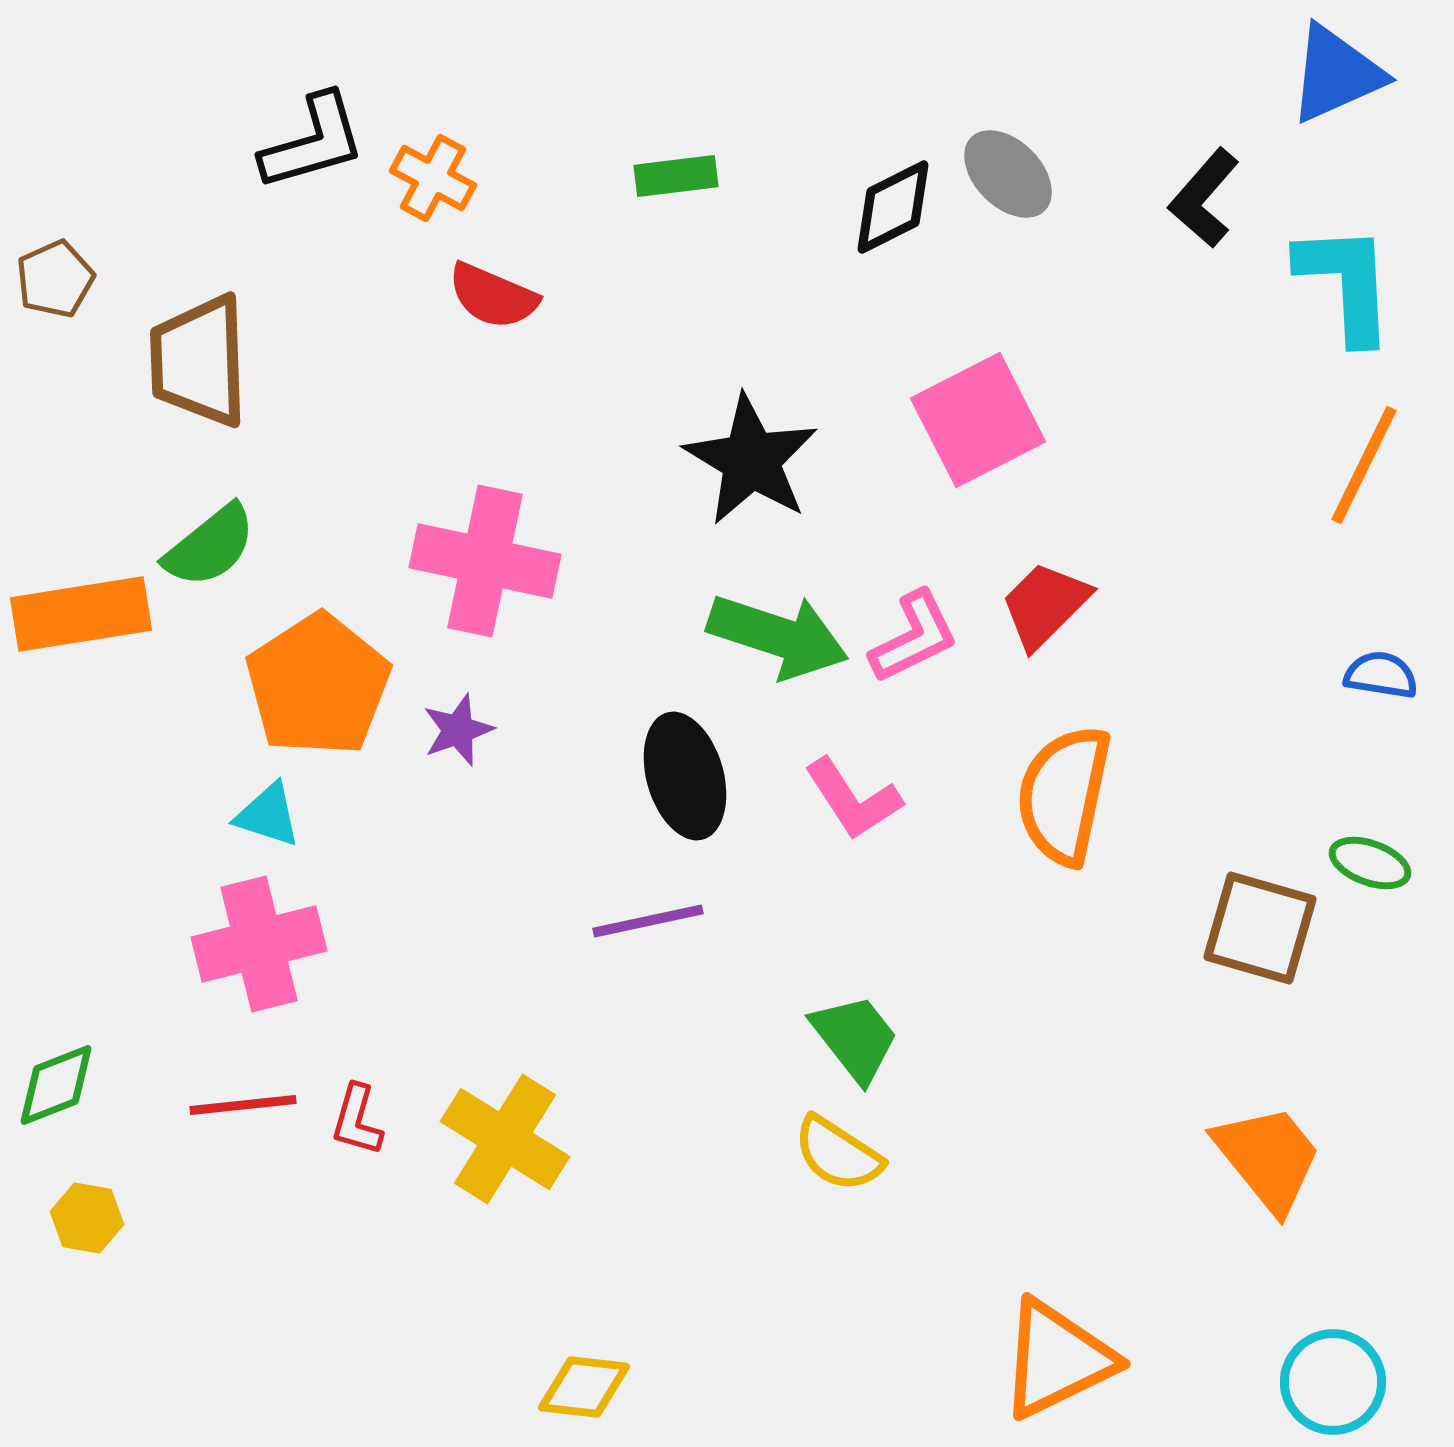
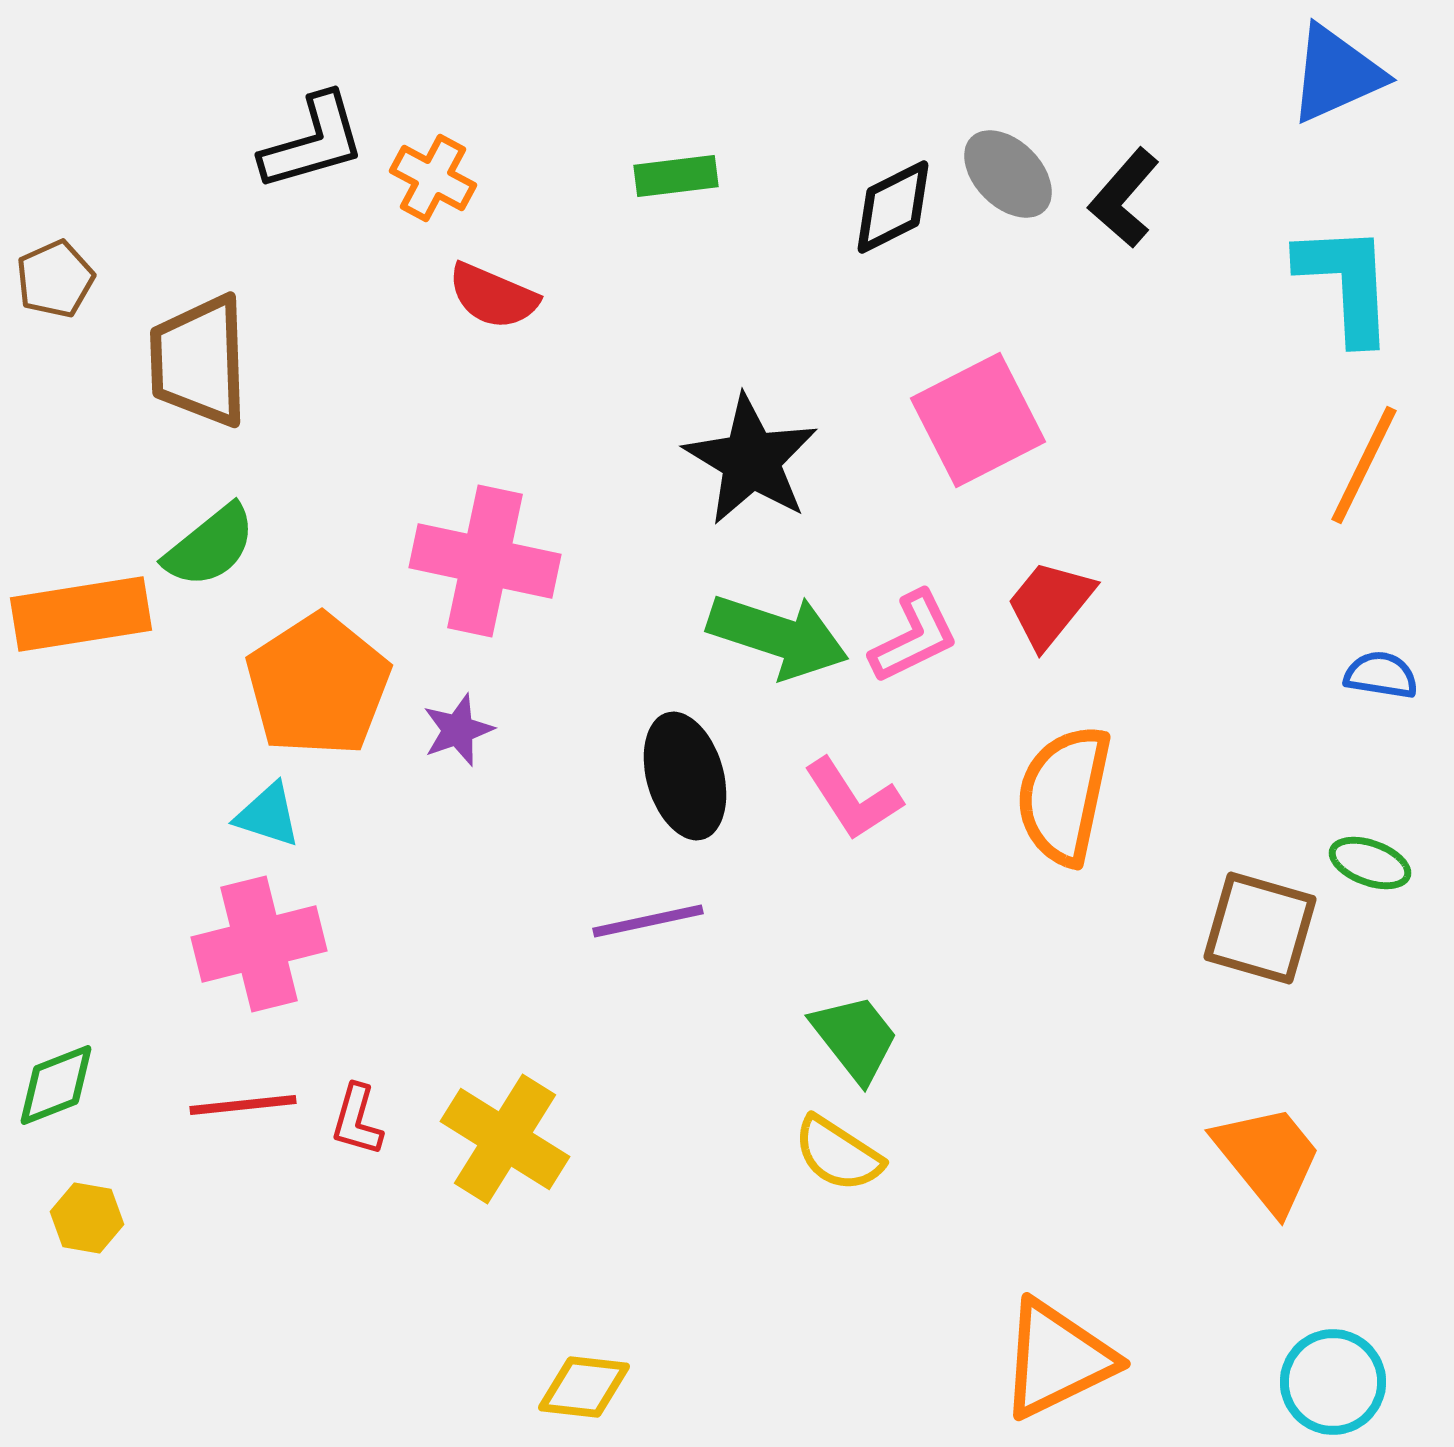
black L-shape at (1204, 198): moved 80 px left
red trapezoid at (1045, 605): moved 5 px right, 1 px up; rotated 6 degrees counterclockwise
